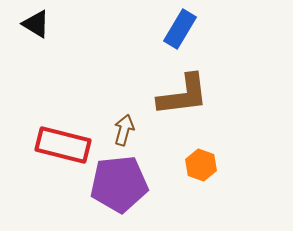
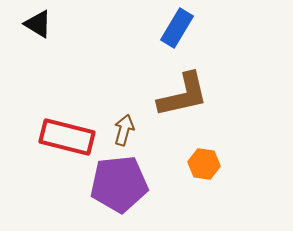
black triangle: moved 2 px right
blue rectangle: moved 3 px left, 1 px up
brown L-shape: rotated 6 degrees counterclockwise
red rectangle: moved 4 px right, 8 px up
orange hexagon: moved 3 px right, 1 px up; rotated 12 degrees counterclockwise
